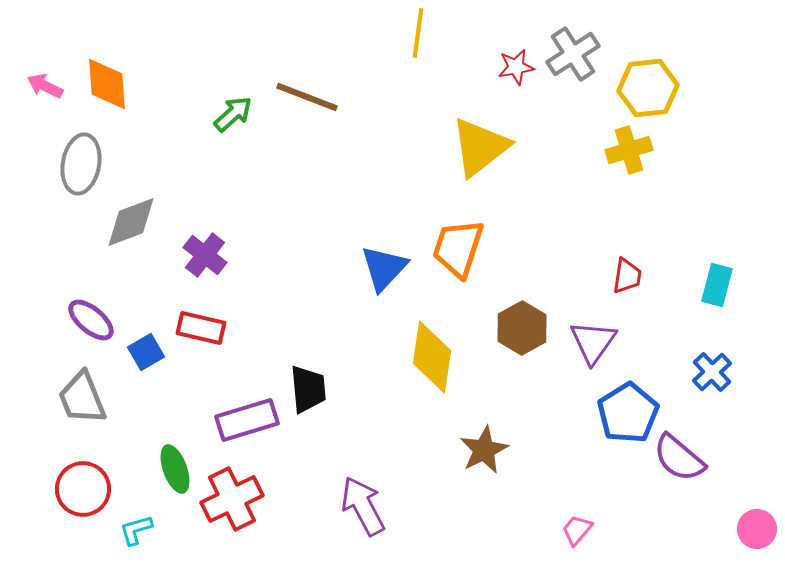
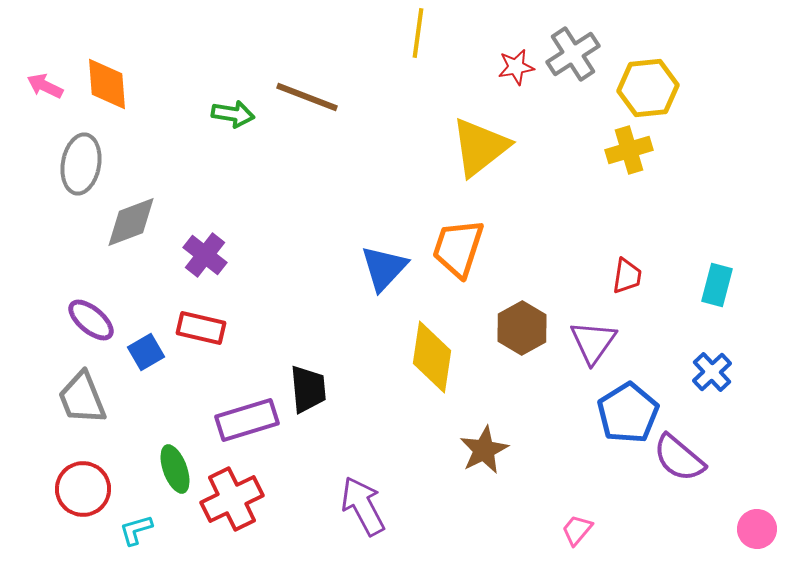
green arrow: rotated 51 degrees clockwise
